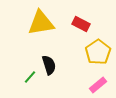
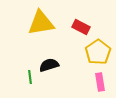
red rectangle: moved 3 px down
black semicircle: rotated 90 degrees counterclockwise
green line: rotated 48 degrees counterclockwise
pink rectangle: moved 2 px right, 3 px up; rotated 60 degrees counterclockwise
